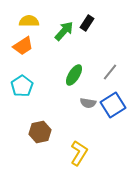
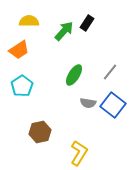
orange trapezoid: moved 4 px left, 4 px down
blue square: rotated 20 degrees counterclockwise
